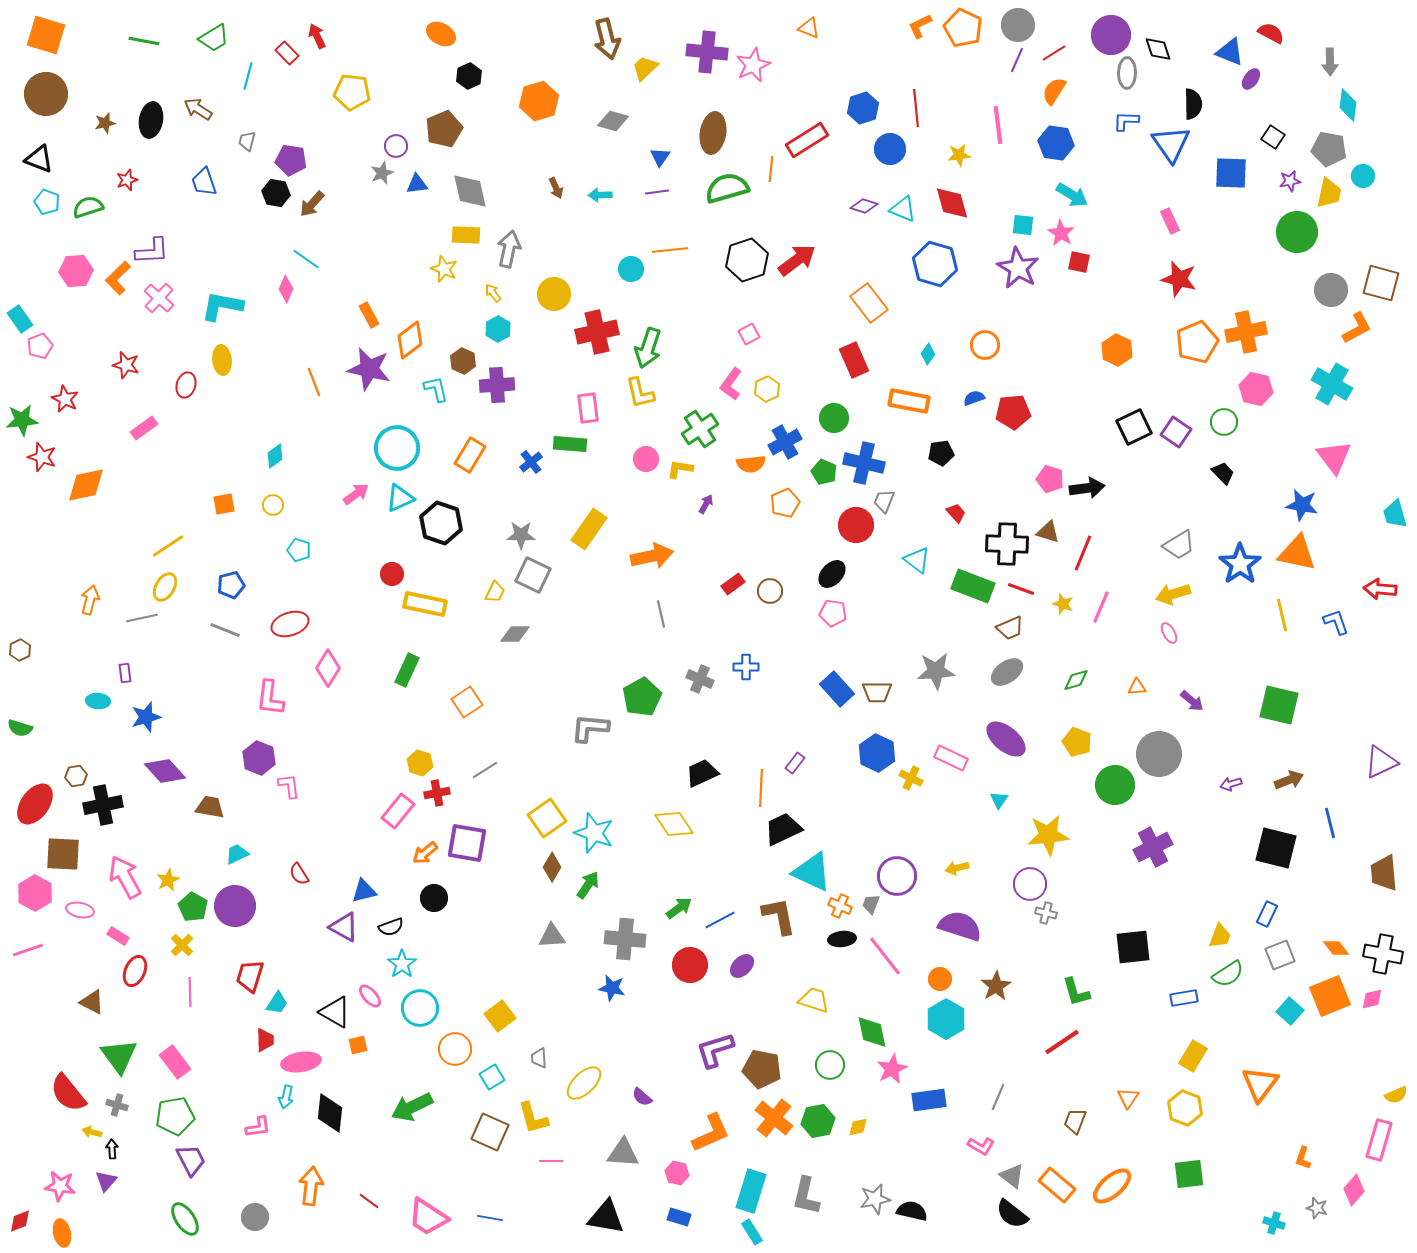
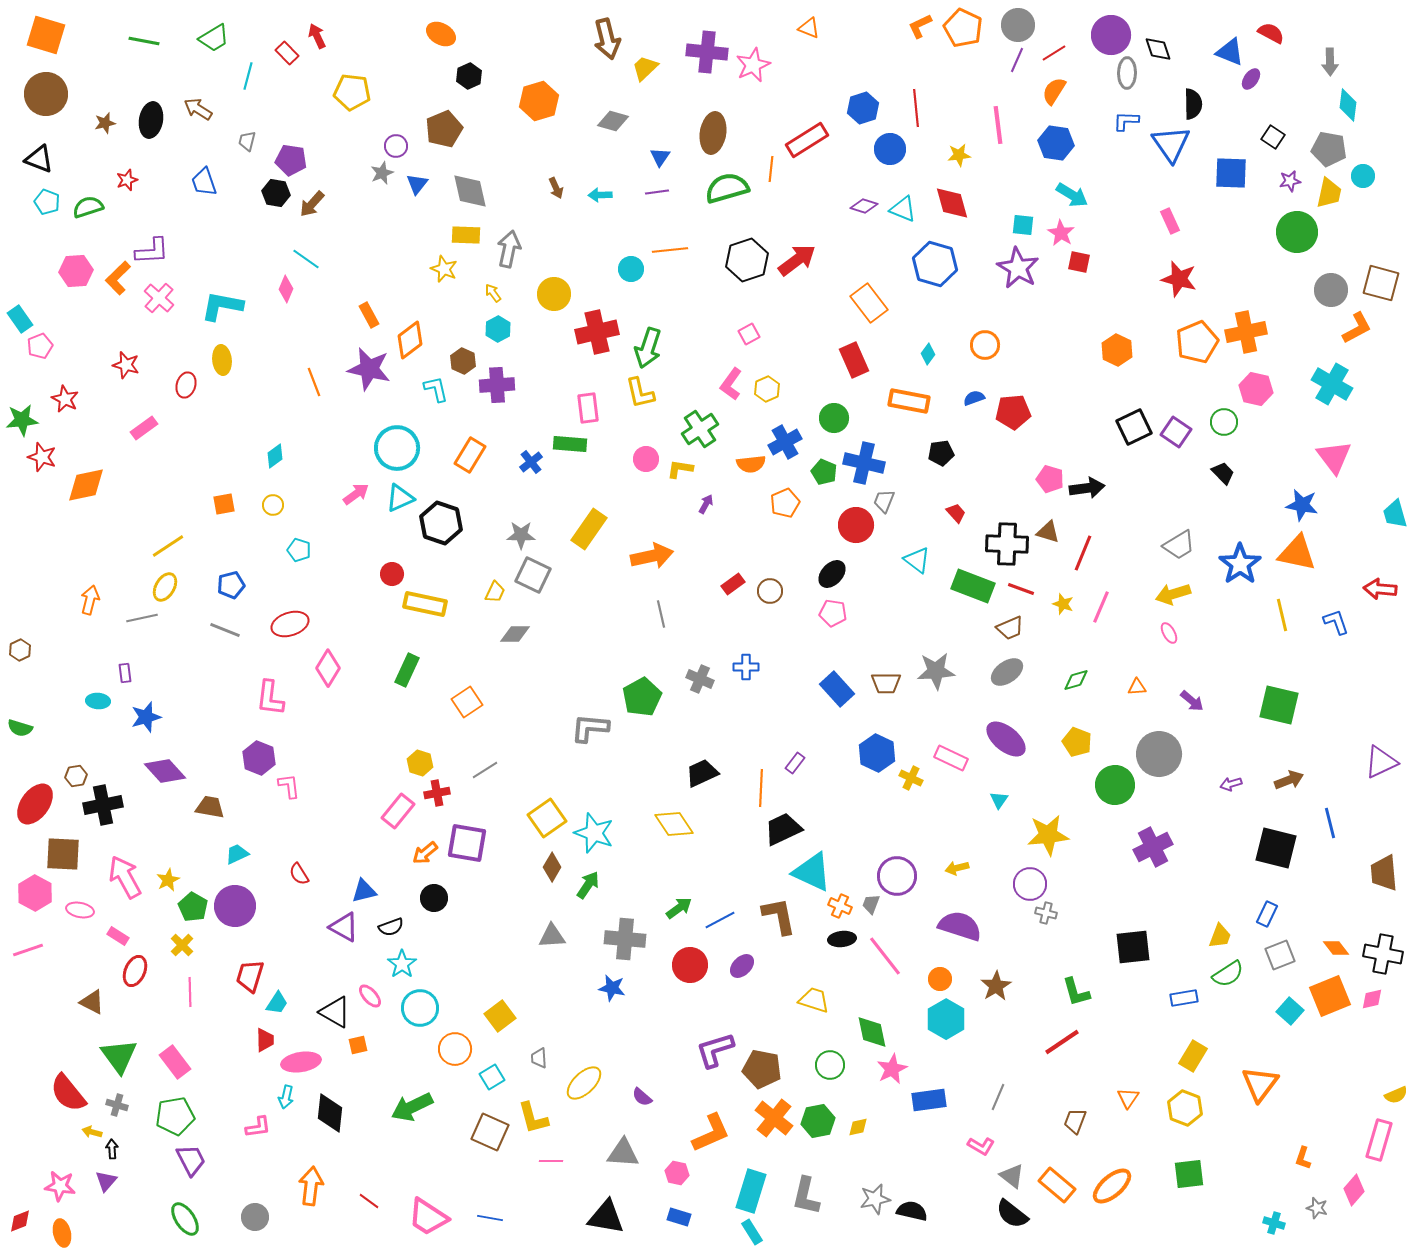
blue triangle at (417, 184): rotated 45 degrees counterclockwise
brown trapezoid at (877, 692): moved 9 px right, 9 px up
